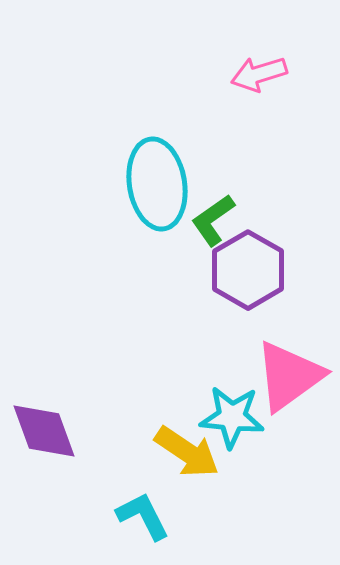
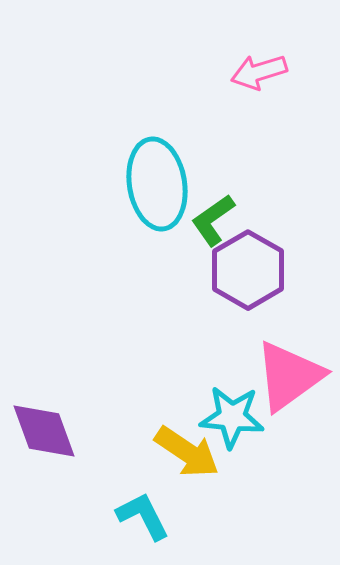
pink arrow: moved 2 px up
